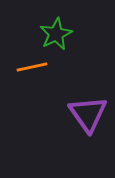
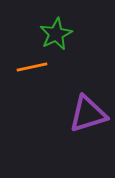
purple triangle: rotated 48 degrees clockwise
